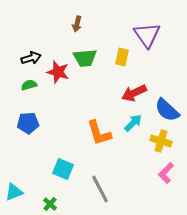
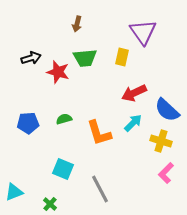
purple triangle: moved 4 px left, 3 px up
green semicircle: moved 35 px right, 34 px down
